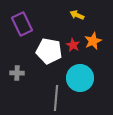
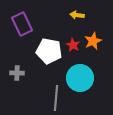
yellow arrow: rotated 16 degrees counterclockwise
